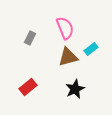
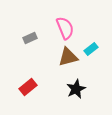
gray rectangle: rotated 40 degrees clockwise
black star: moved 1 px right
